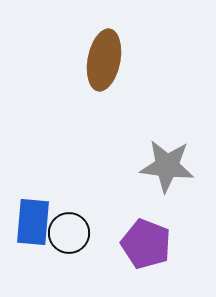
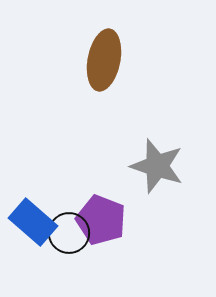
gray star: moved 10 px left; rotated 12 degrees clockwise
blue rectangle: rotated 54 degrees counterclockwise
purple pentagon: moved 45 px left, 24 px up
